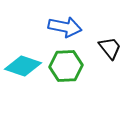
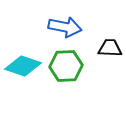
black trapezoid: rotated 50 degrees counterclockwise
